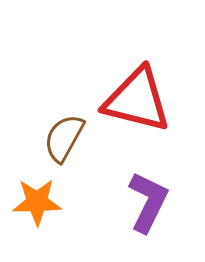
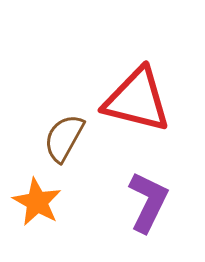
orange star: rotated 30 degrees clockwise
